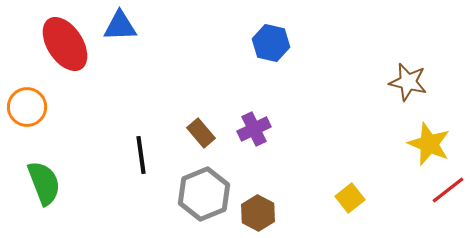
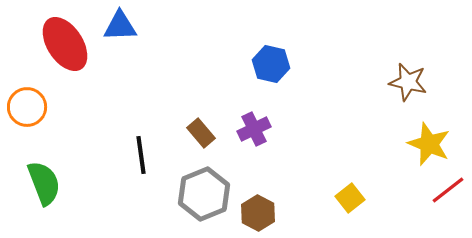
blue hexagon: moved 21 px down
